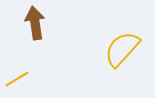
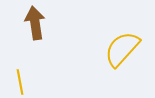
yellow line: moved 3 px right, 3 px down; rotated 70 degrees counterclockwise
